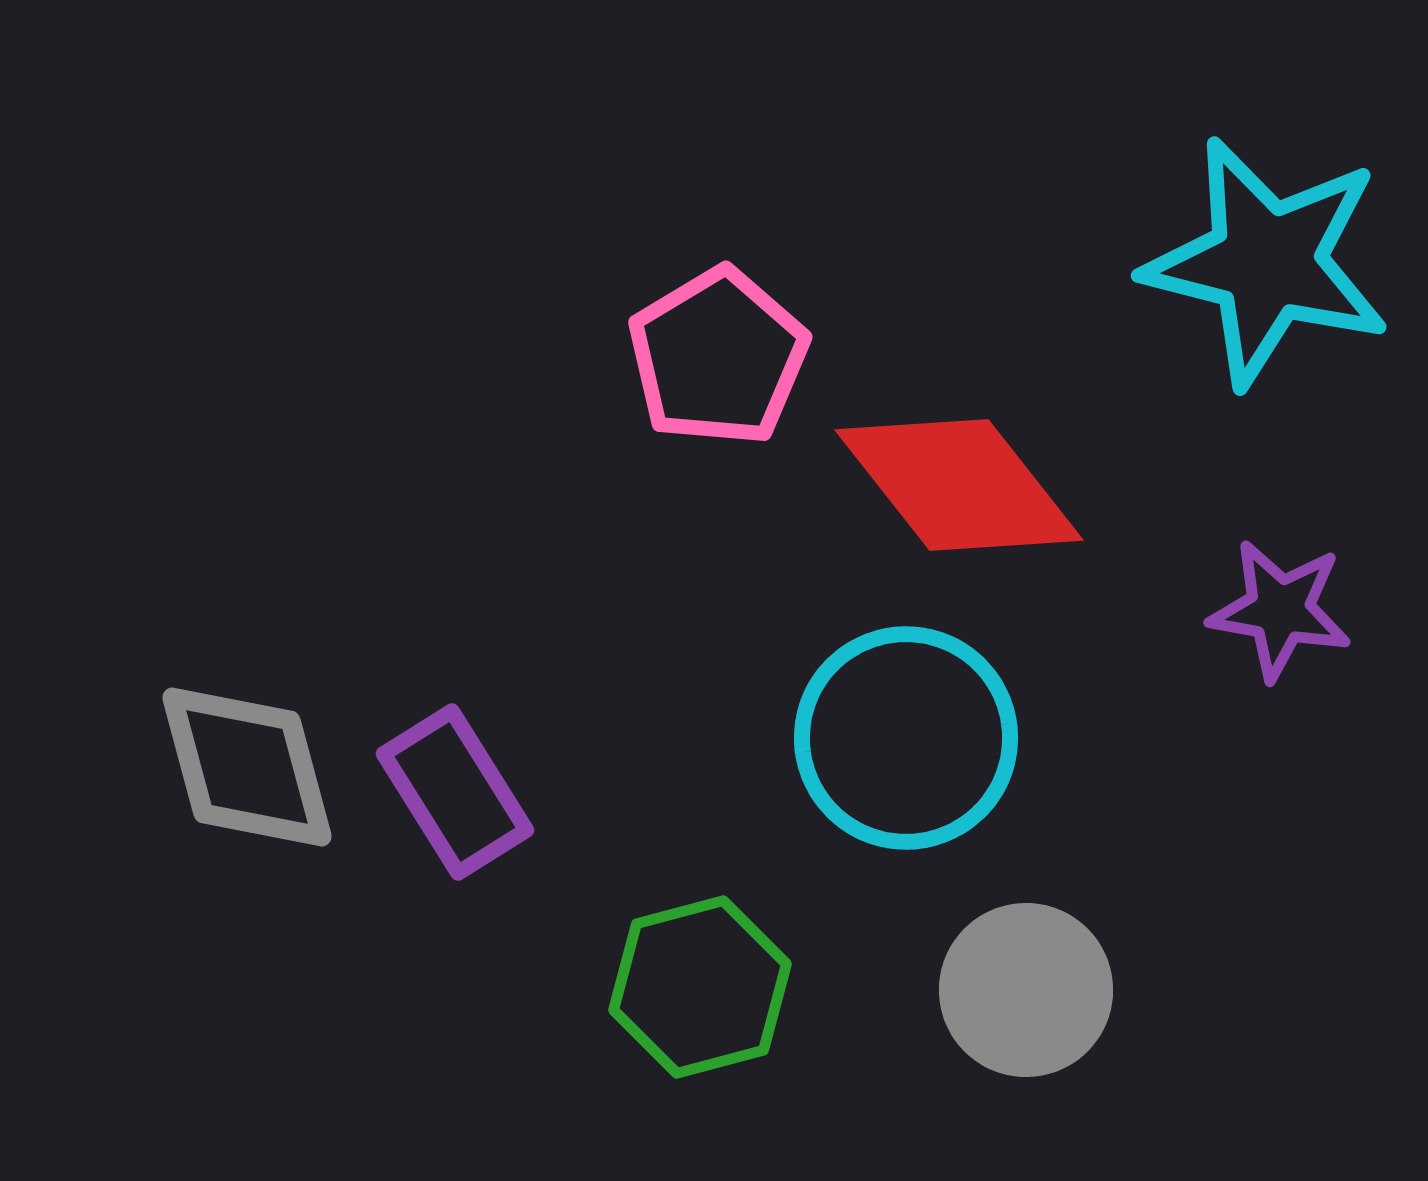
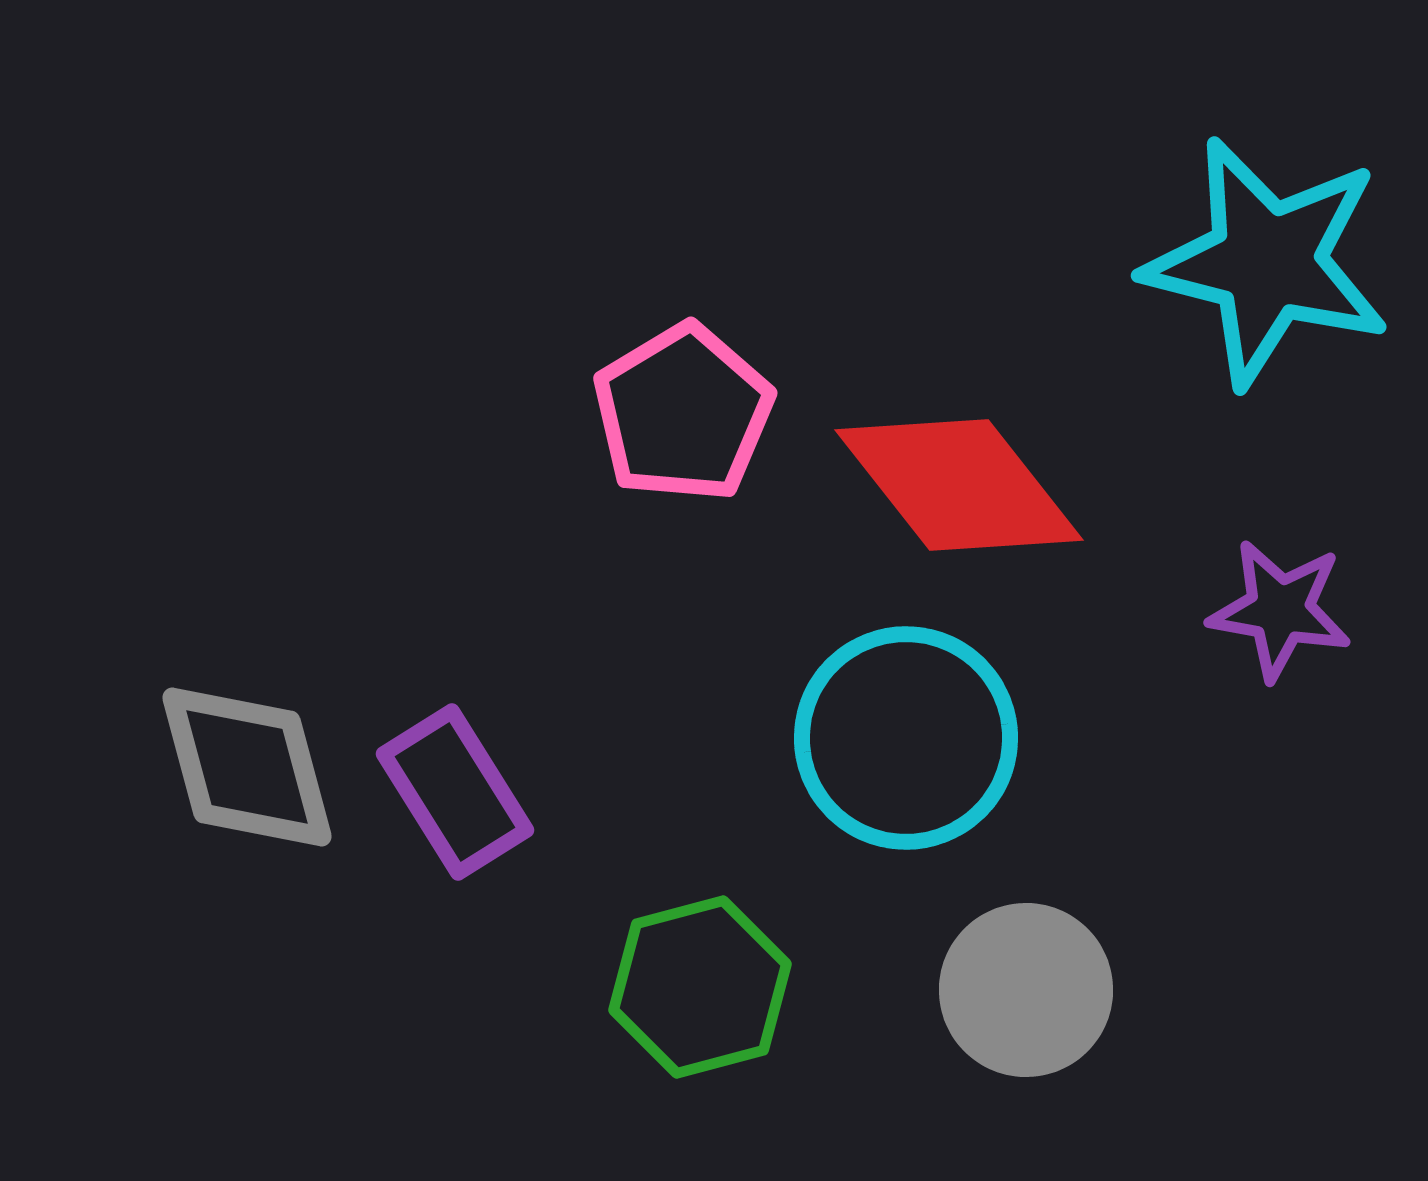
pink pentagon: moved 35 px left, 56 px down
